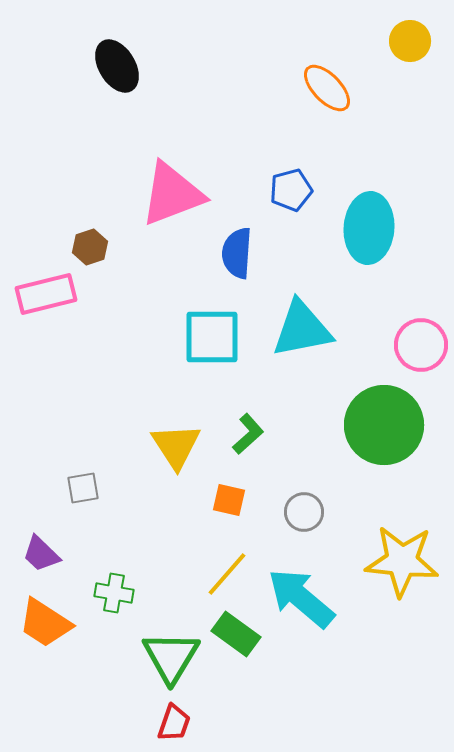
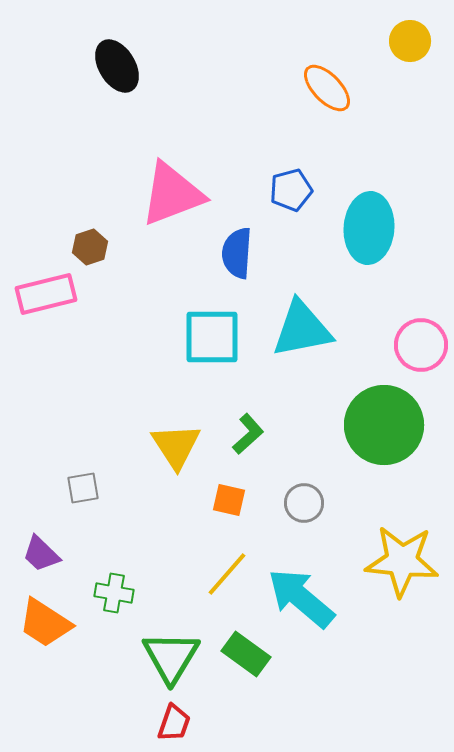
gray circle: moved 9 px up
green rectangle: moved 10 px right, 20 px down
